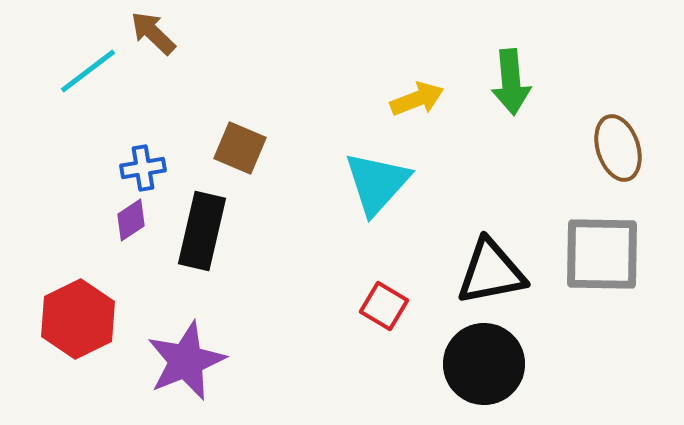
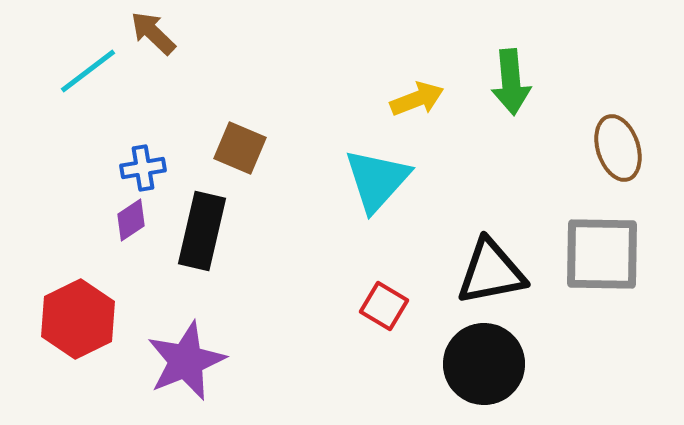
cyan triangle: moved 3 px up
